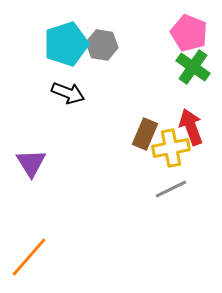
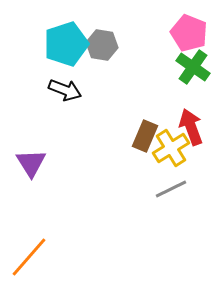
black arrow: moved 3 px left, 3 px up
brown rectangle: moved 2 px down
yellow cross: rotated 21 degrees counterclockwise
